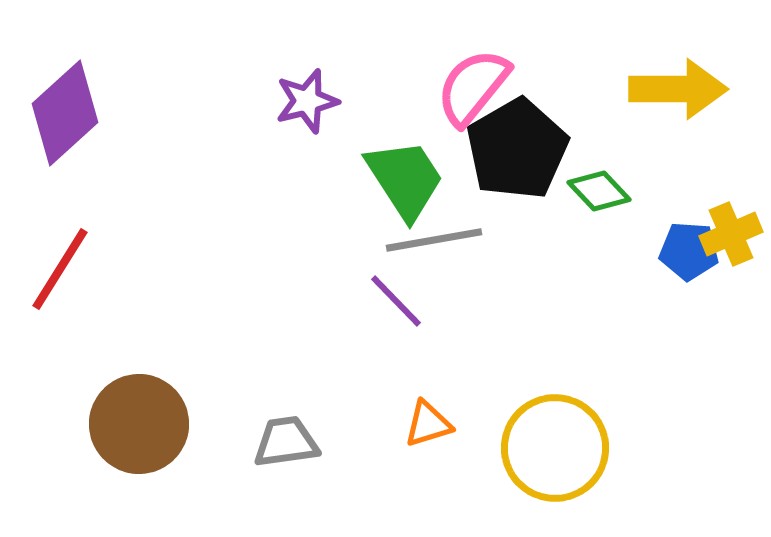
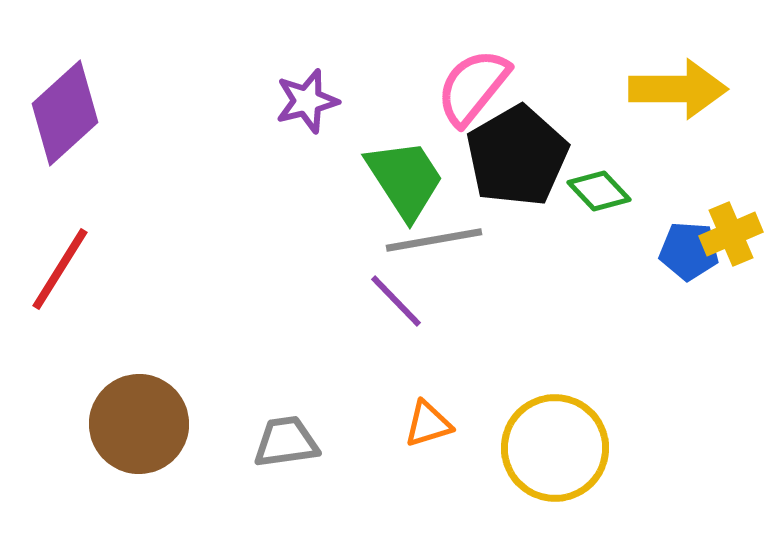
black pentagon: moved 7 px down
